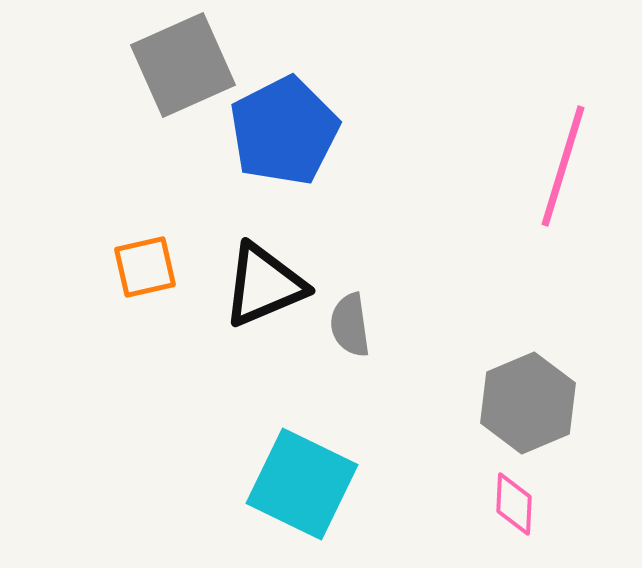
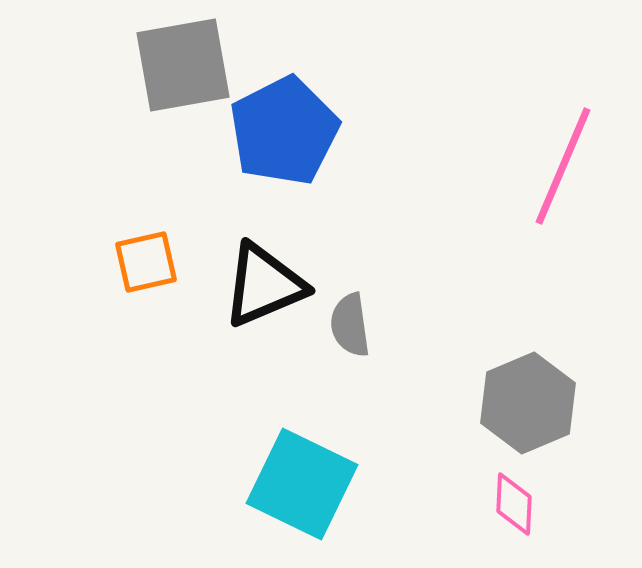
gray square: rotated 14 degrees clockwise
pink line: rotated 6 degrees clockwise
orange square: moved 1 px right, 5 px up
